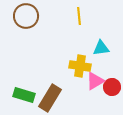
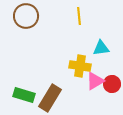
red circle: moved 3 px up
